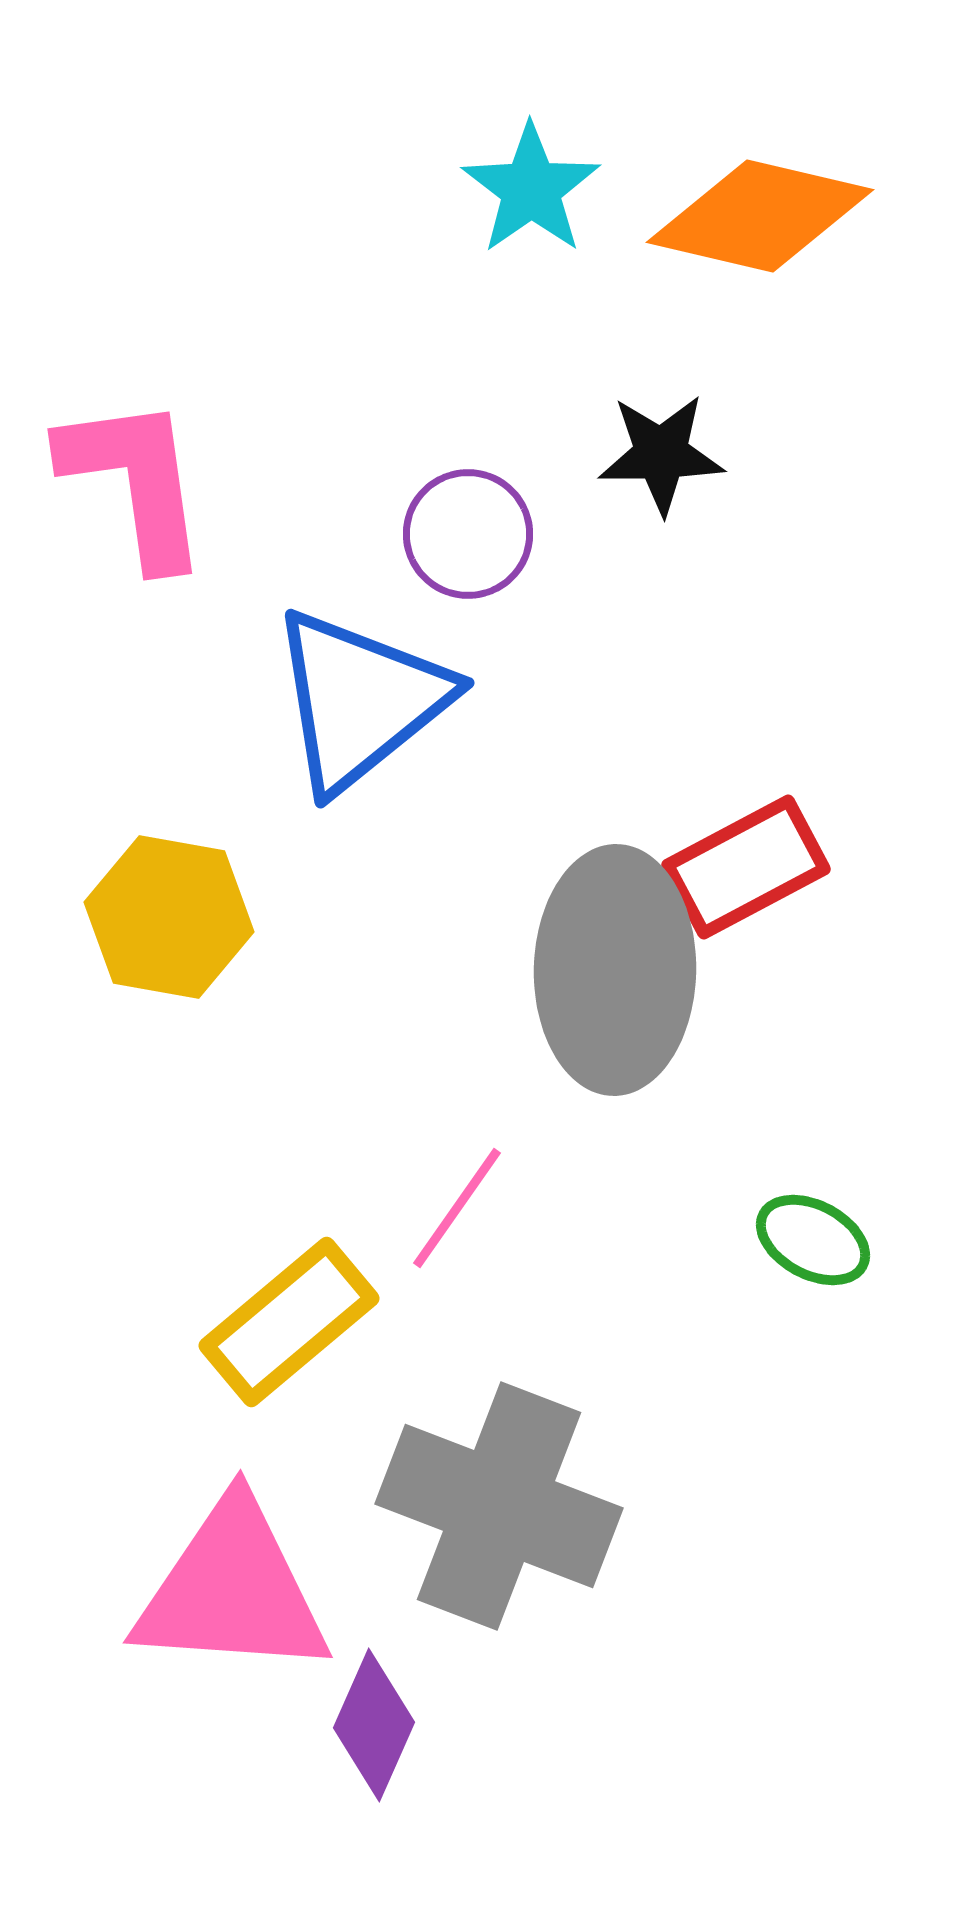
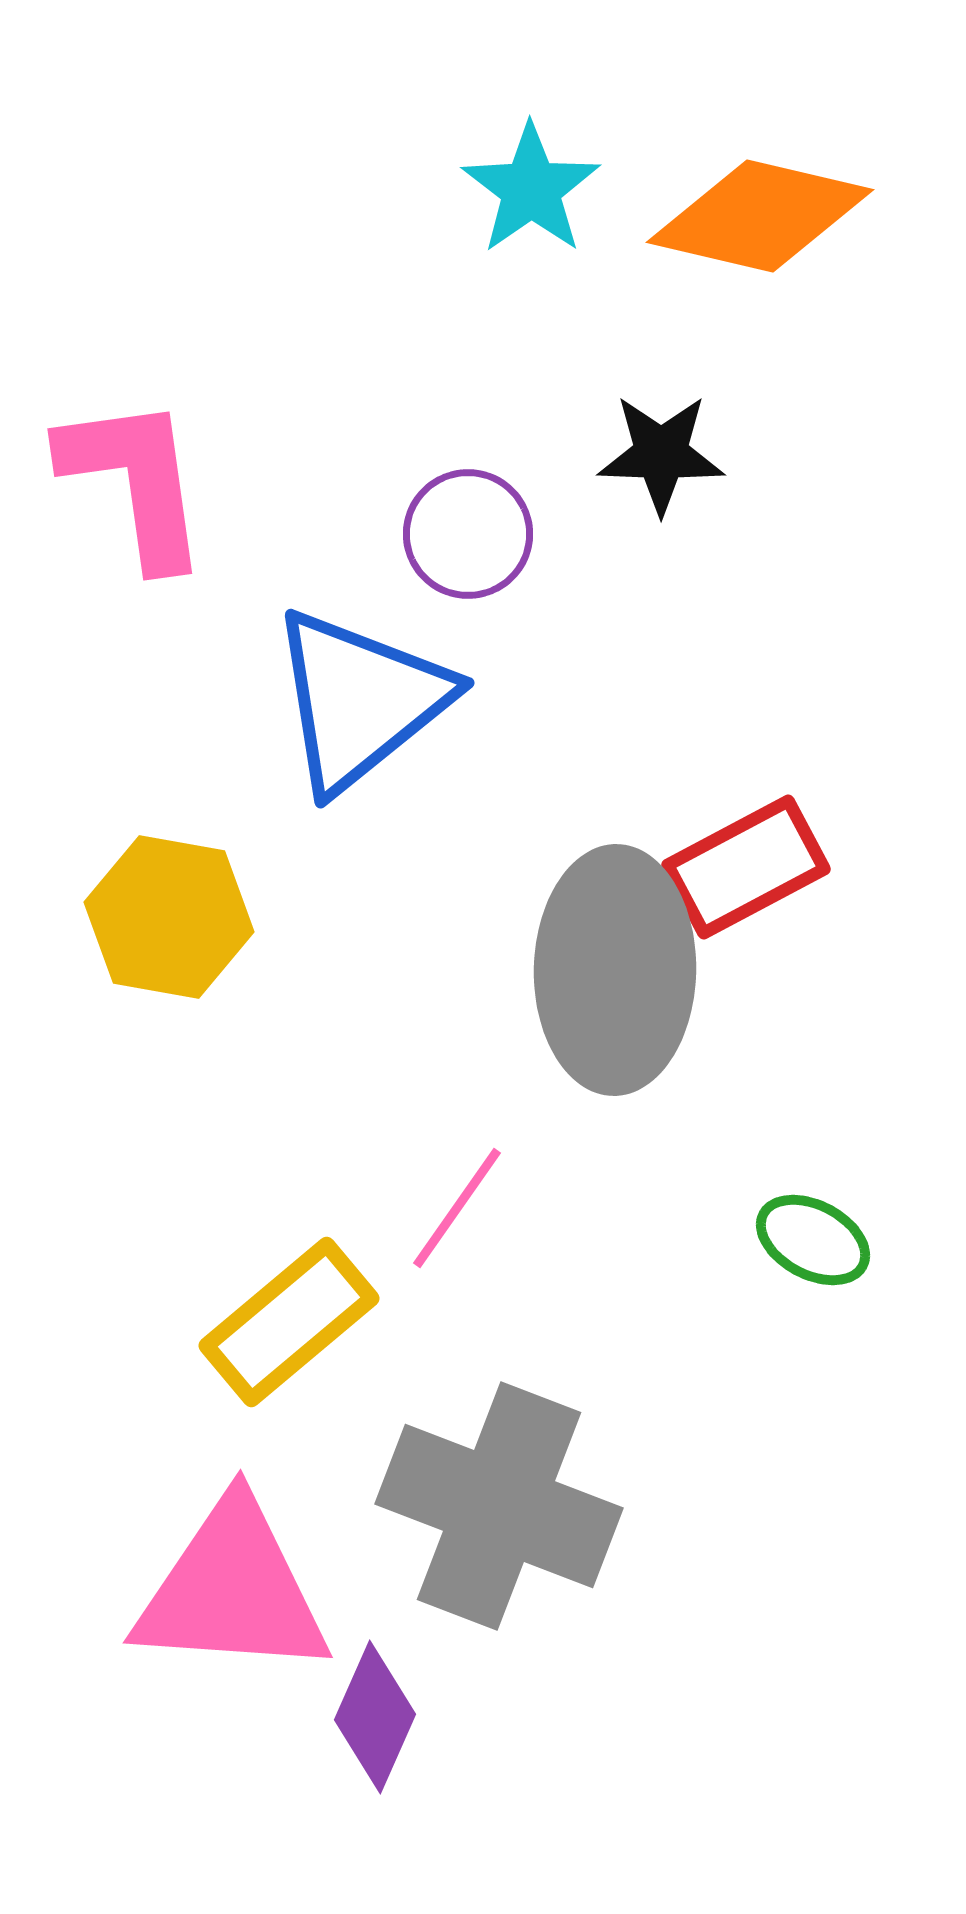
black star: rotated 3 degrees clockwise
purple diamond: moved 1 px right, 8 px up
